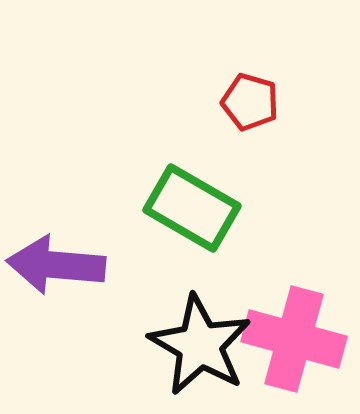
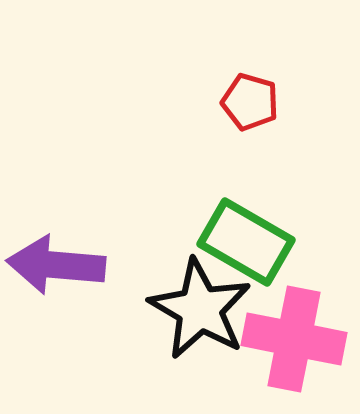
green rectangle: moved 54 px right, 34 px down
pink cross: rotated 4 degrees counterclockwise
black star: moved 36 px up
